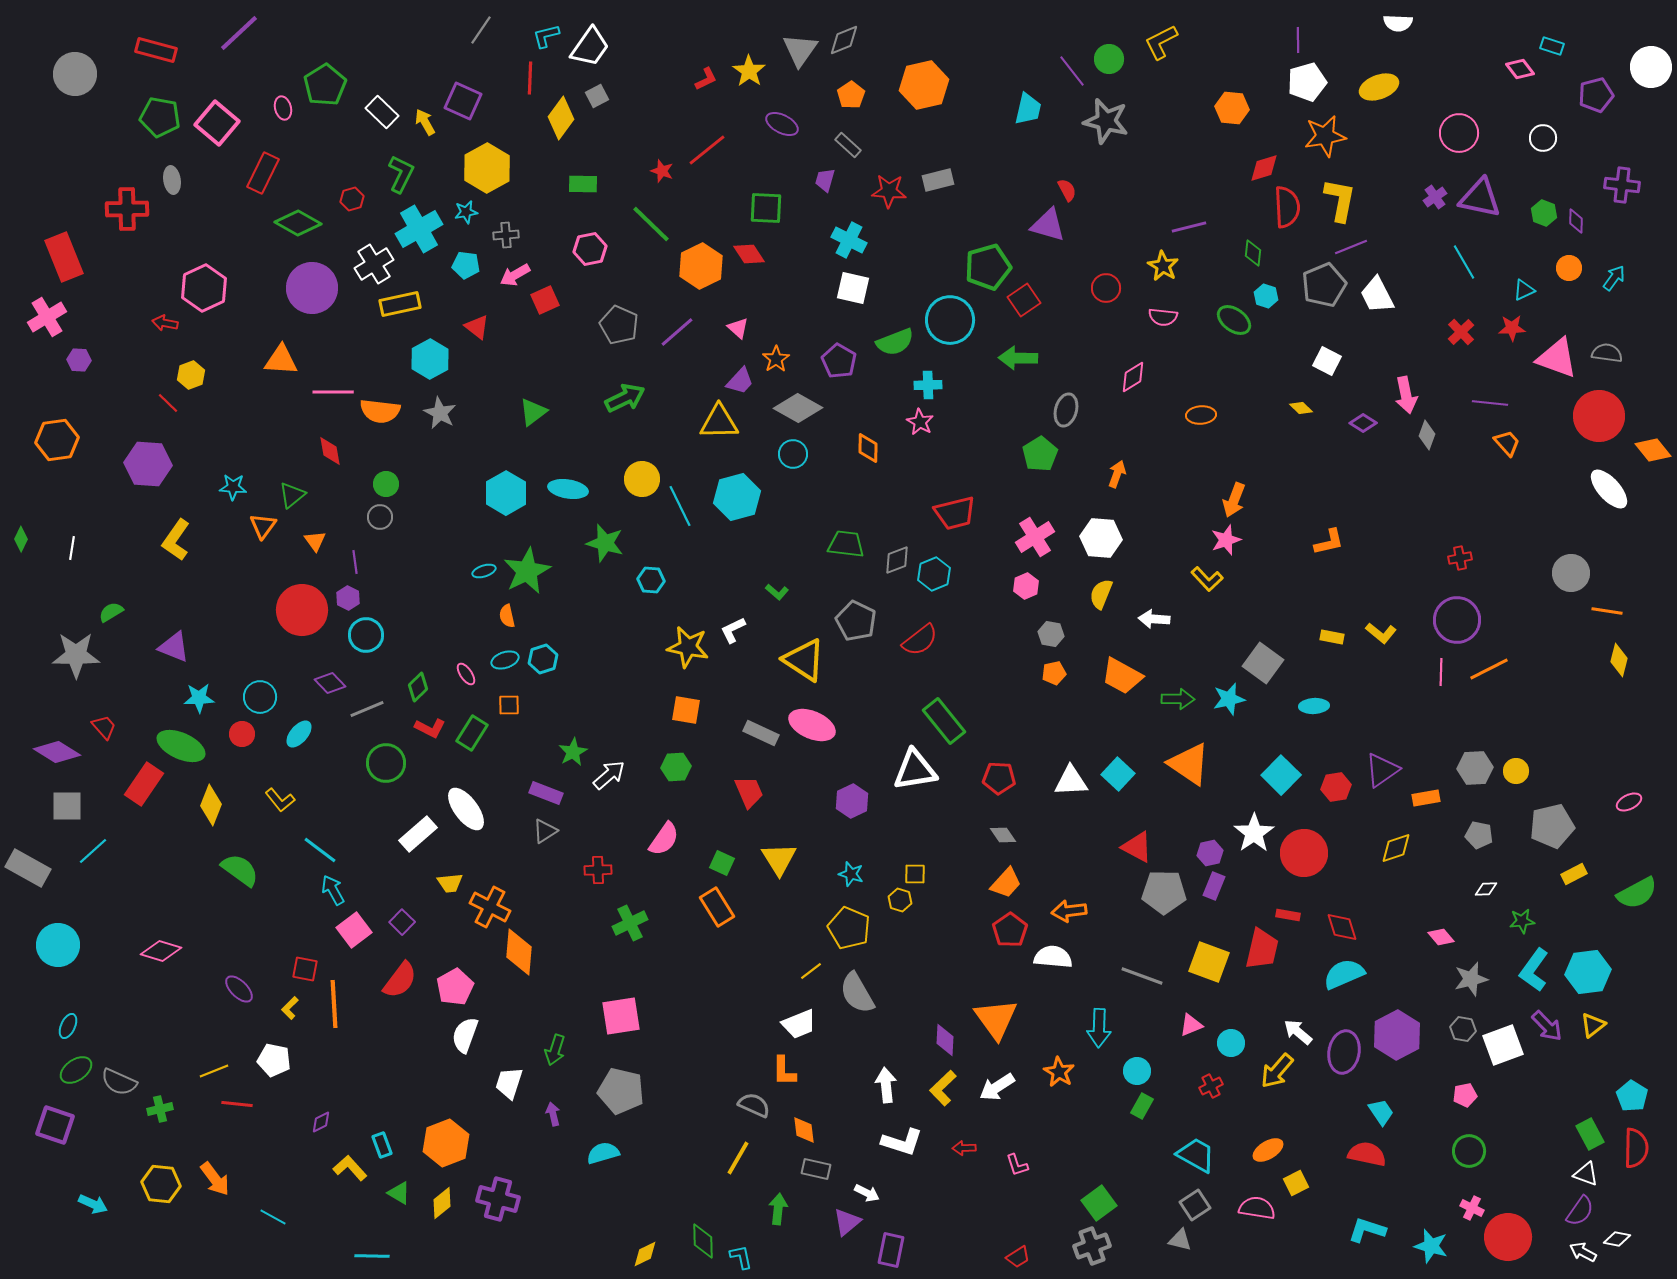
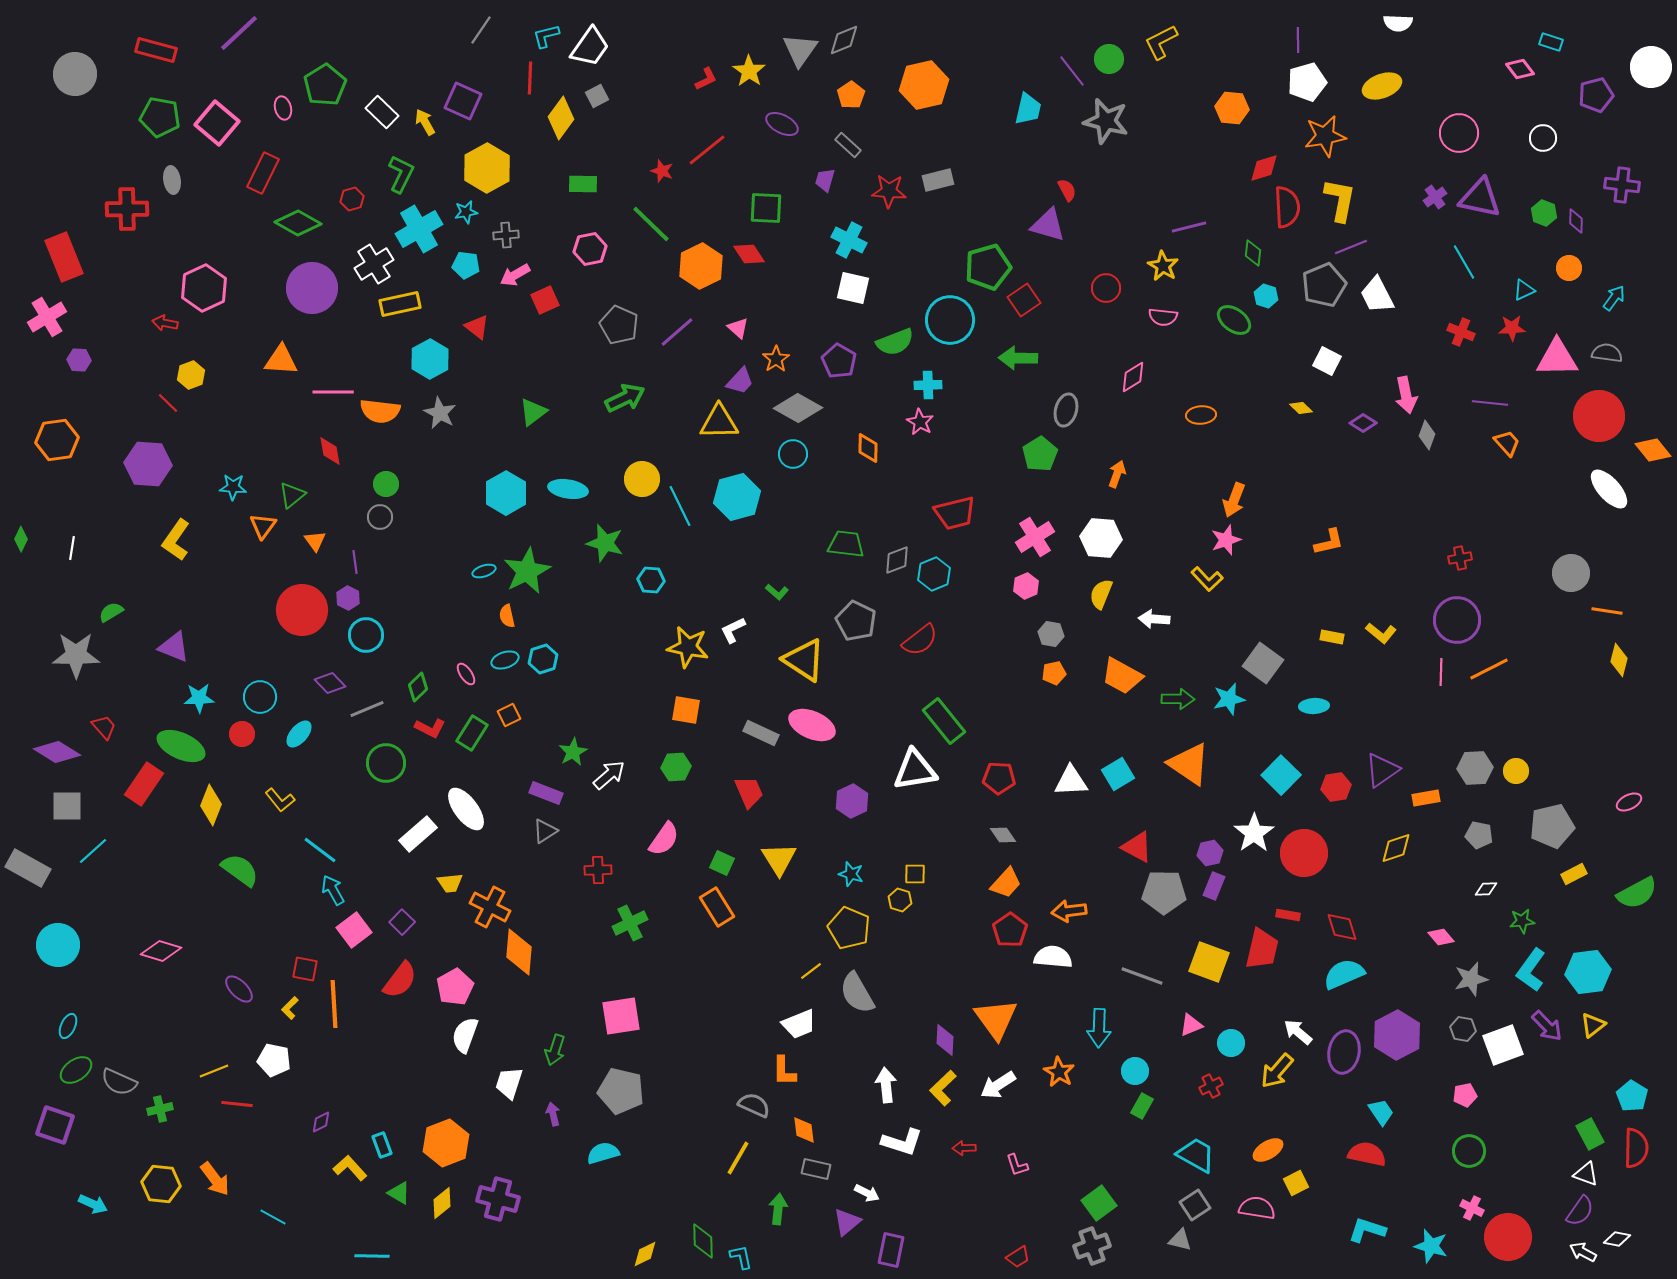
cyan rectangle at (1552, 46): moved 1 px left, 4 px up
yellow ellipse at (1379, 87): moved 3 px right, 1 px up
cyan arrow at (1614, 278): moved 20 px down
red cross at (1461, 332): rotated 24 degrees counterclockwise
pink triangle at (1557, 358): rotated 21 degrees counterclockwise
orange square at (509, 705): moved 10 px down; rotated 25 degrees counterclockwise
cyan square at (1118, 774): rotated 16 degrees clockwise
cyan L-shape at (1534, 970): moved 3 px left
cyan circle at (1137, 1071): moved 2 px left
white arrow at (997, 1087): moved 1 px right, 2 px up
